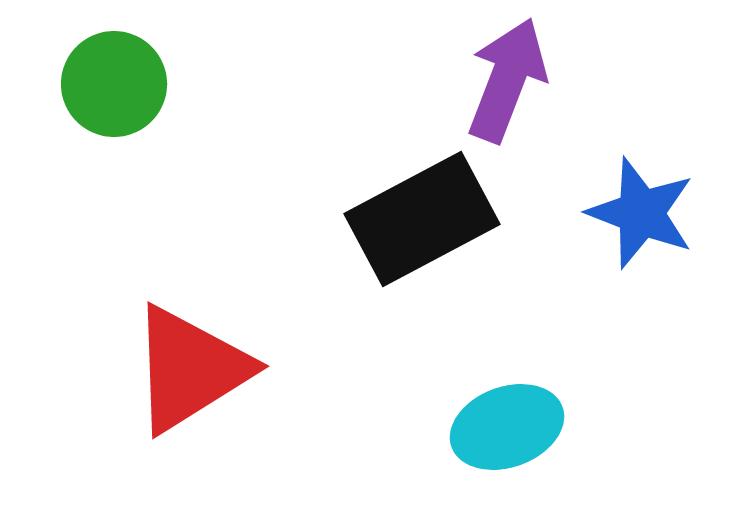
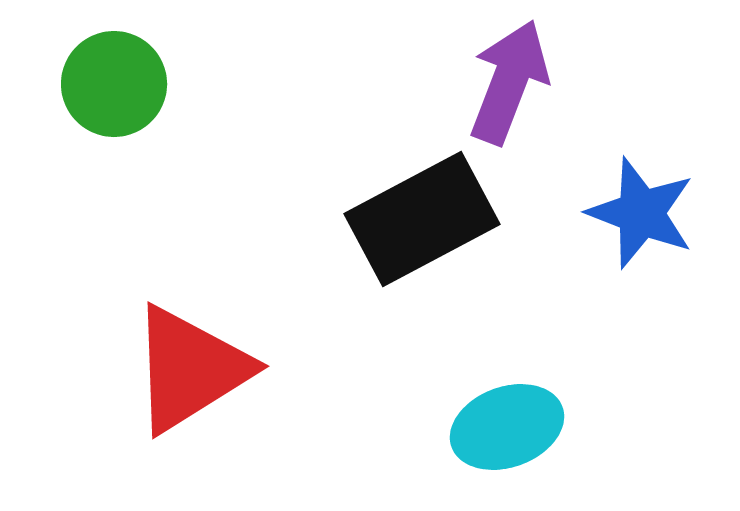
purple arrow: moved 2 px right, 2 px down
